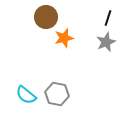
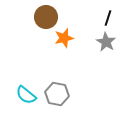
gray star: rotated 18 degrees counterclockwise
